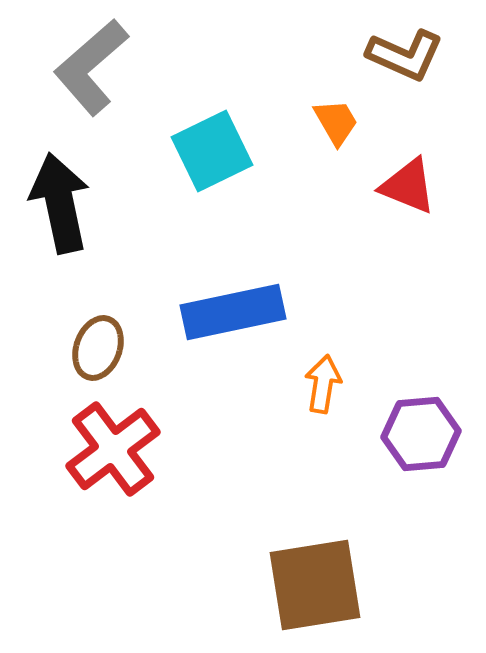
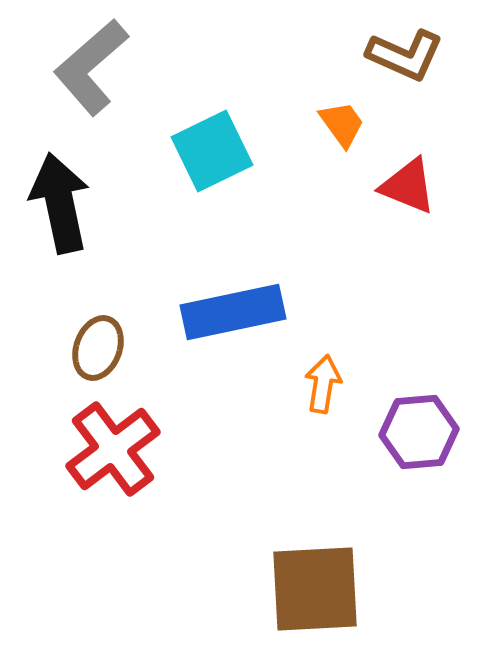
orange trapezoid: moved 6 px right, 2 px down; rotated 6 degrees counterclockwise
purple hexagon: moved 2 px left, 2 px up
brown square: moved 4 px down; rotated 6 degrees clockwise
